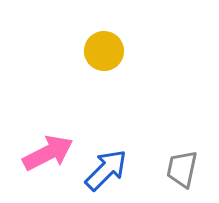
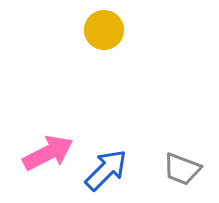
yellow circle: moved 21 px up
gray trapezoid: rotated 81 degrees counterclockwise
